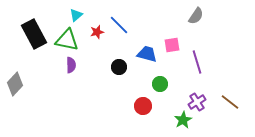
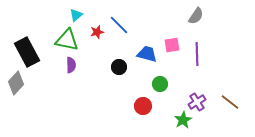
black rectangle: moved 7 px left, 18 px down
purple line: moved 8 px up; rotated 15 degrees clockwise
gray diamond: moved 1 px right, 1 px up
